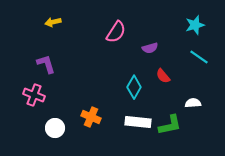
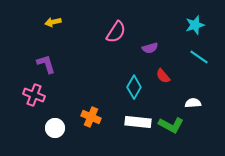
green L-shape: moved 1 px right; rotated 40 degrees clockwise
